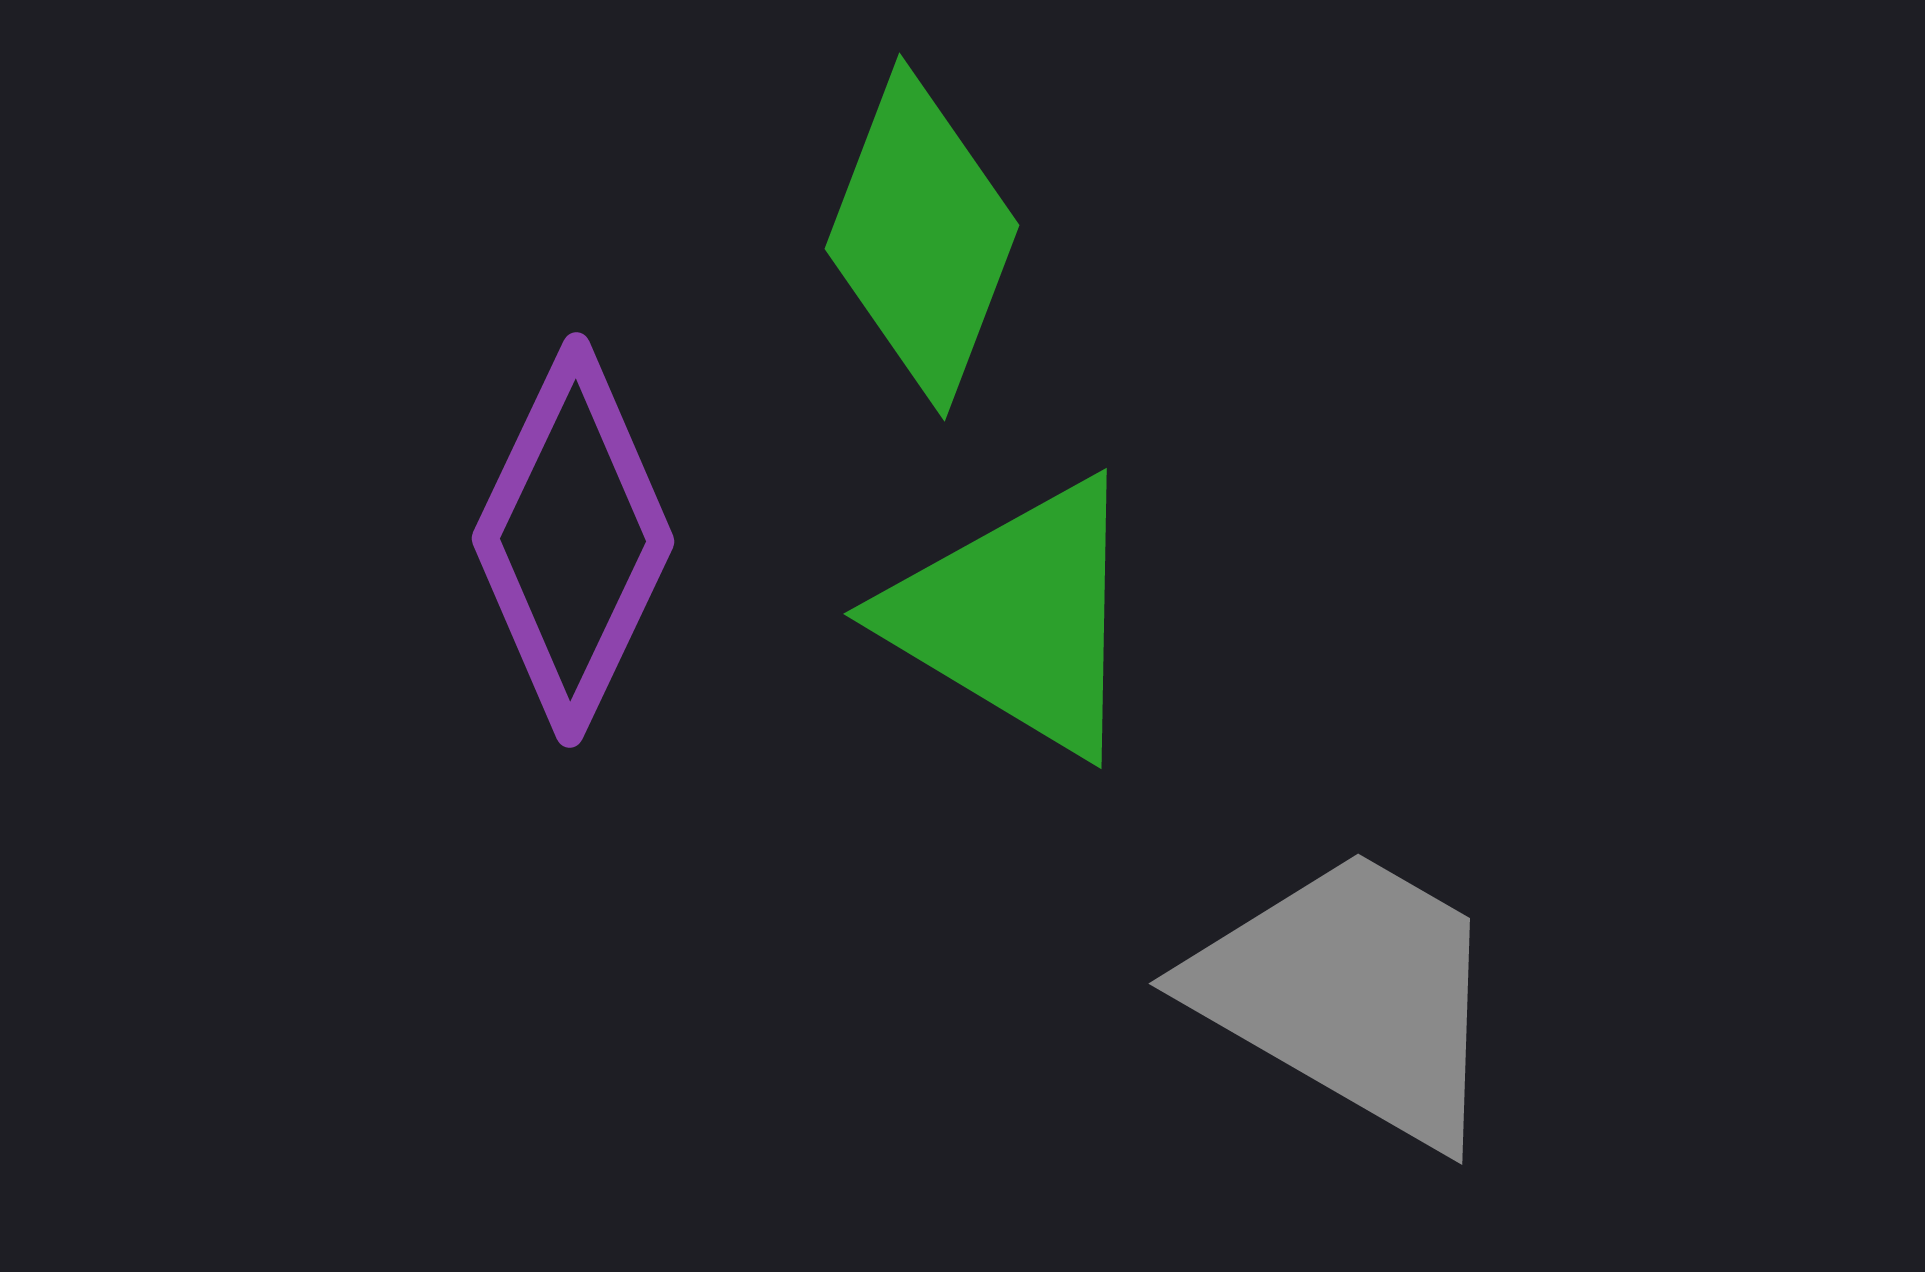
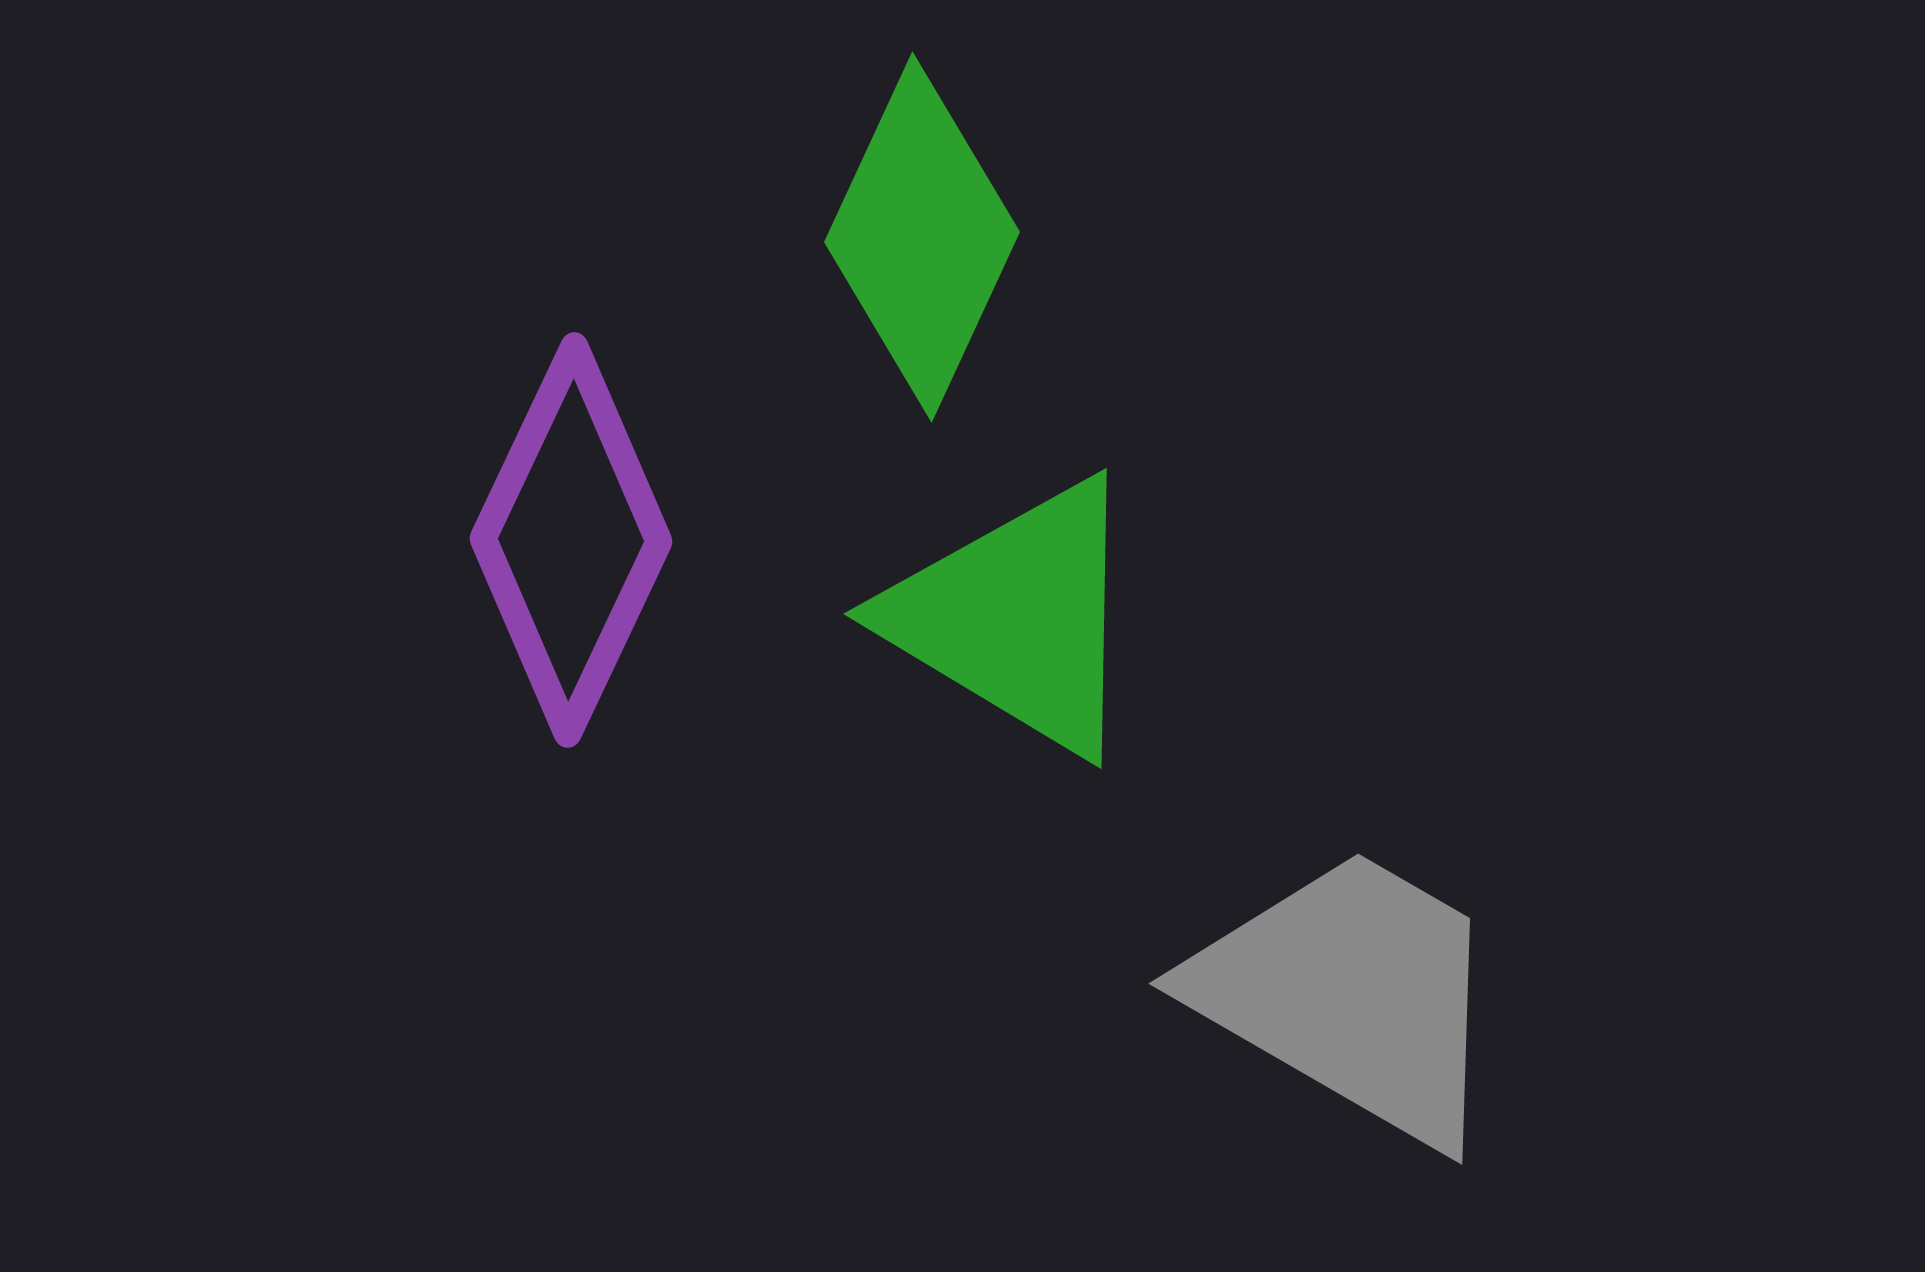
green diamond: rotated 4 degrees clockwise
purple diamond: moved 2 px left
